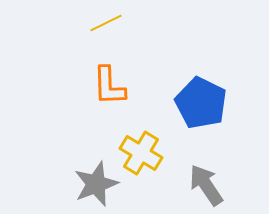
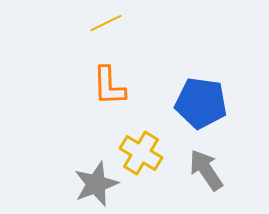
blue pentagon: rotated 18 degrees counterclockwise
gray arrow: moved 15 px up
